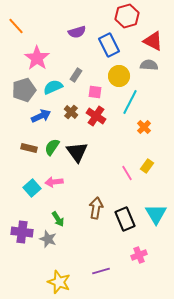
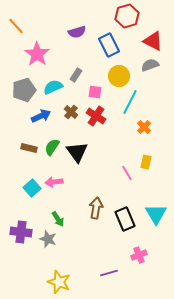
pink star: moved 4 px up
gray semicircle: moved 1 px right; rotated 24 degrees counterclockwise
yellow rectangle: moved 1 px left, 4 px up; rotated 24 degrees counterclockwise
purple cross: moved 1 px left
purple line: moved 8 px right, 2 px down
